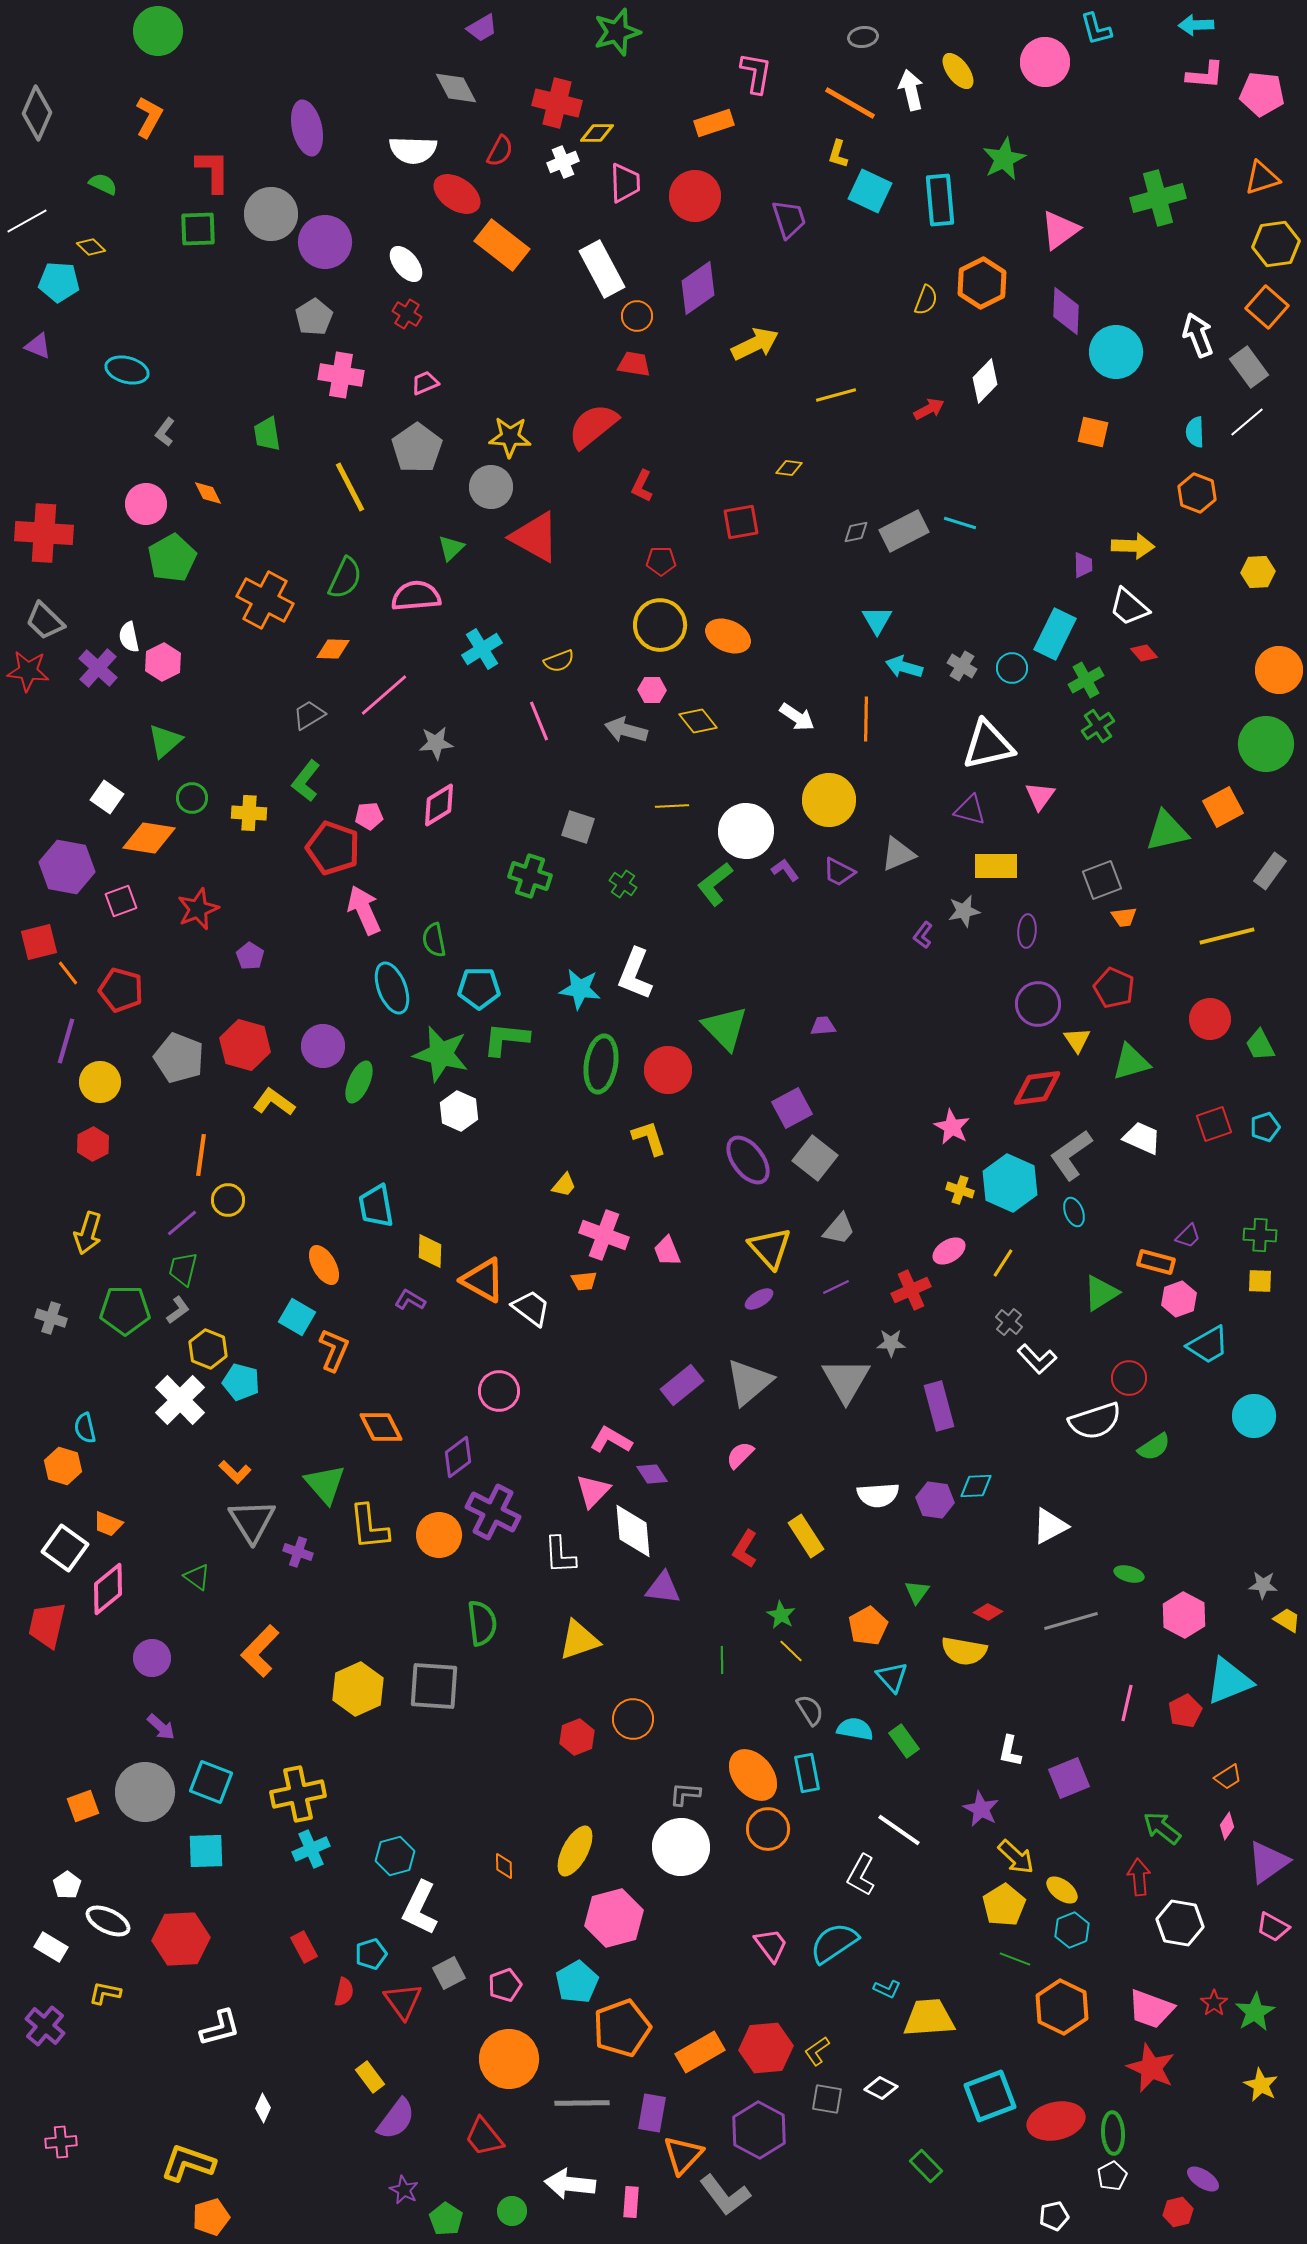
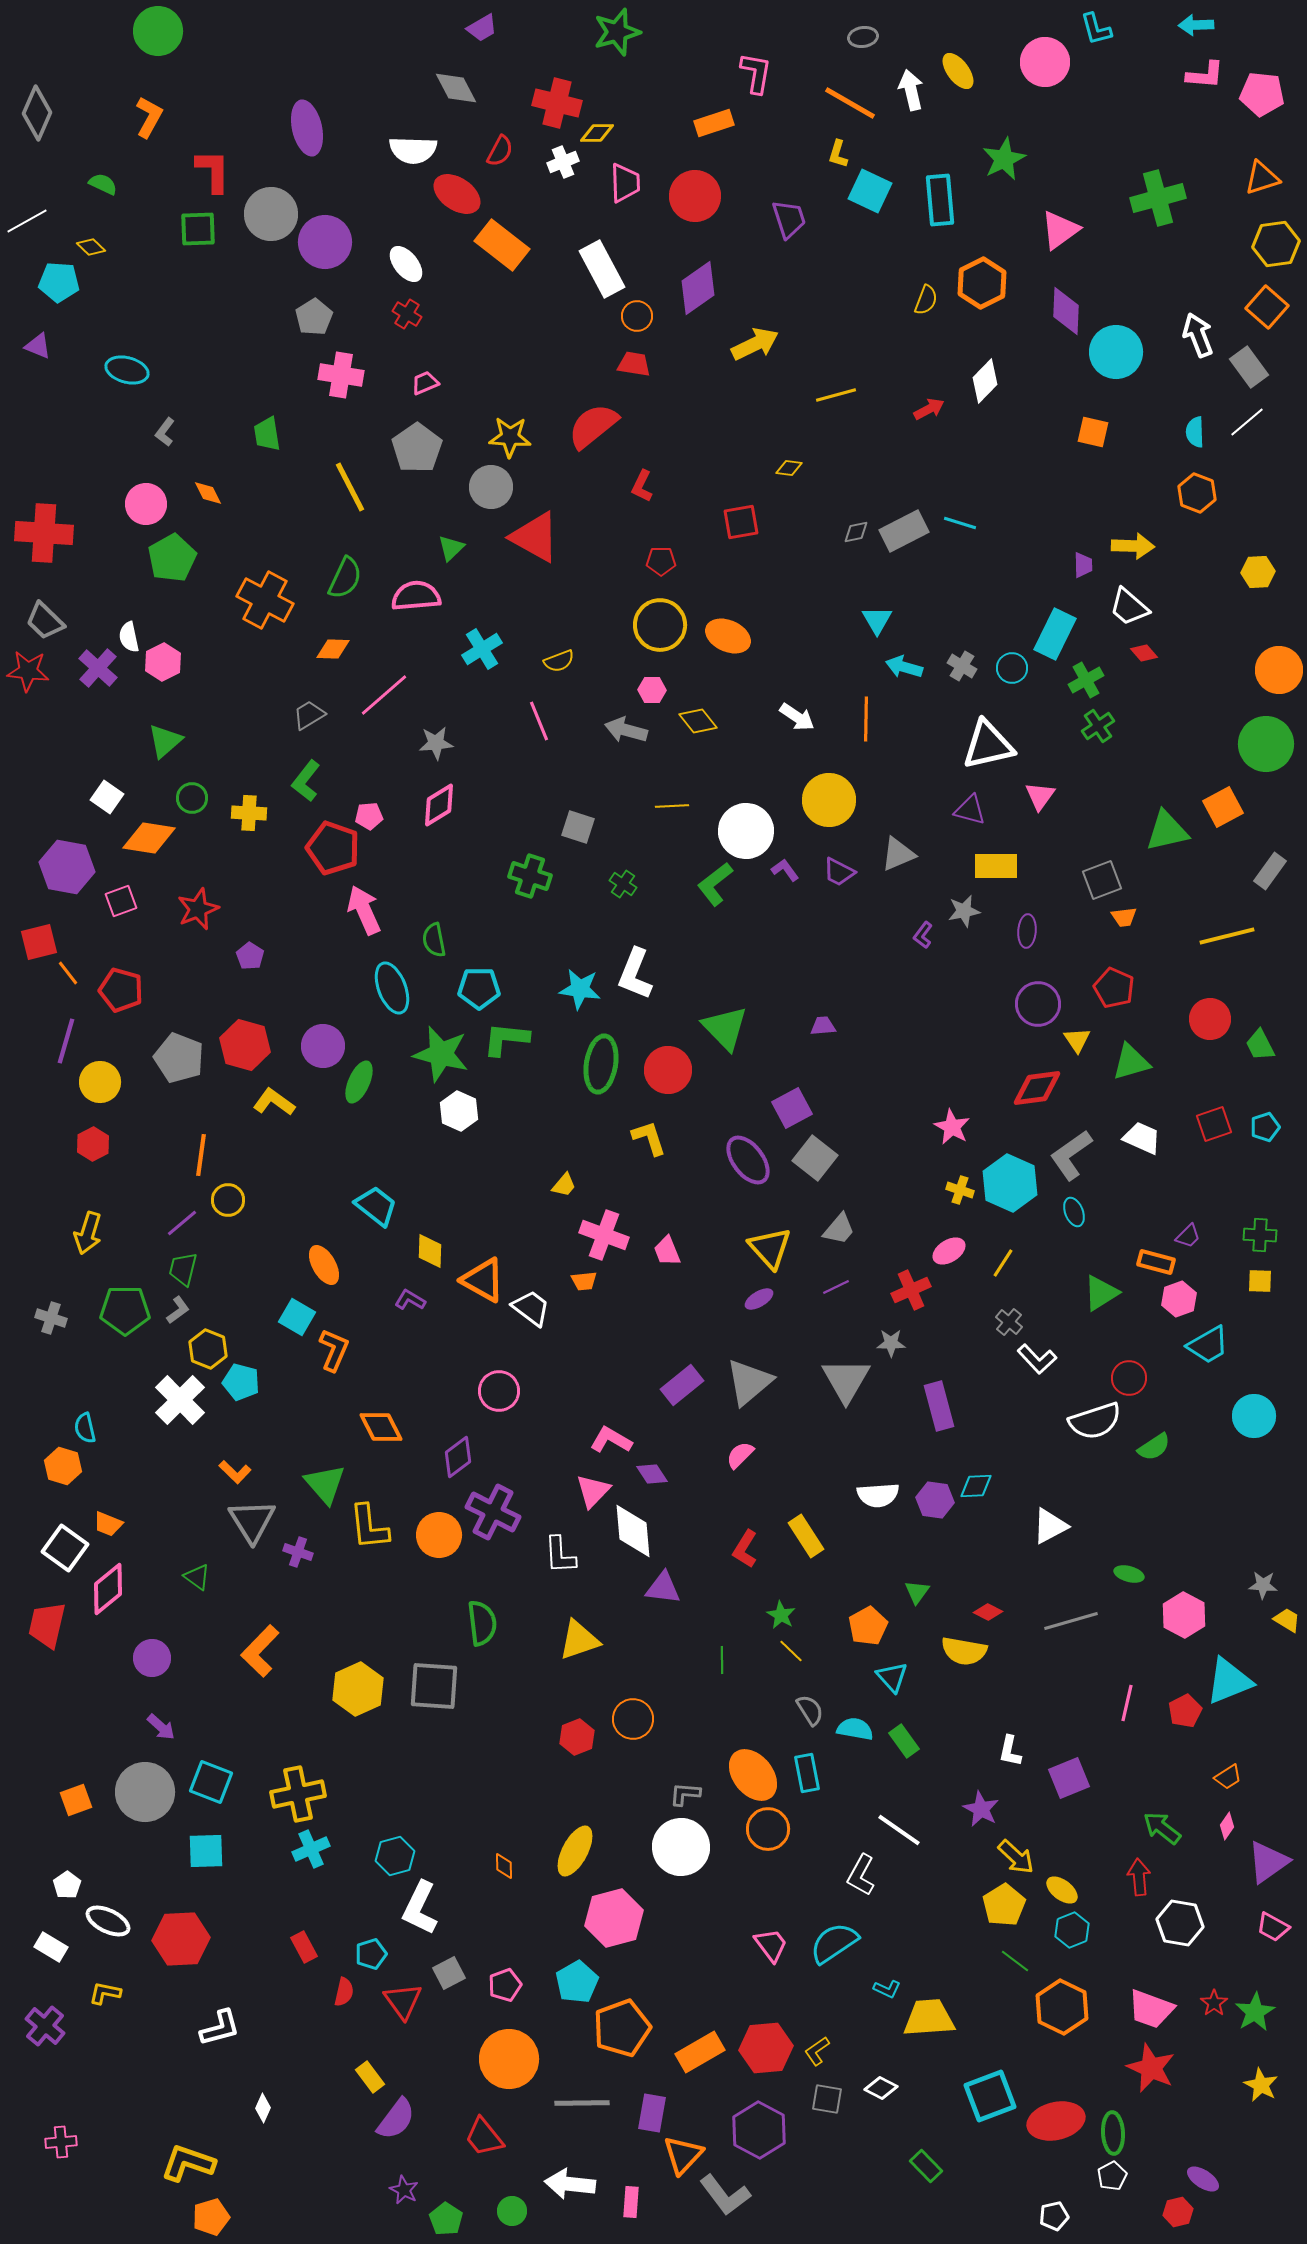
cyan trapezoid at (376, 1206): rotated 138 degrees clockwise
orange square at (83, 1806): moved 7 px left, 6 px up
green line at (1015, 1959): moved 2 px down; rotated 16 degrees clockwise
